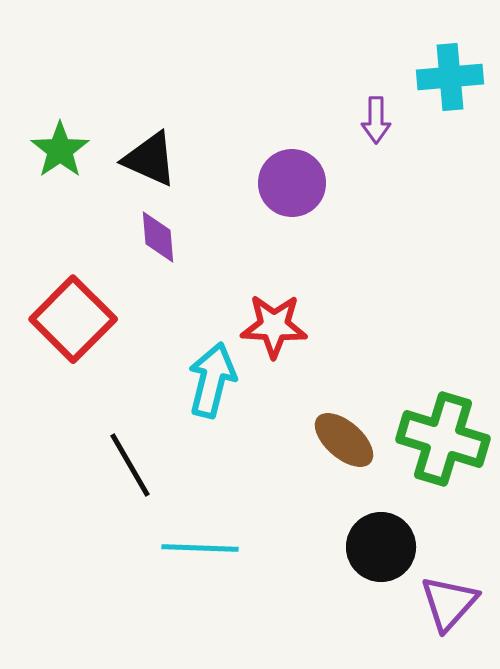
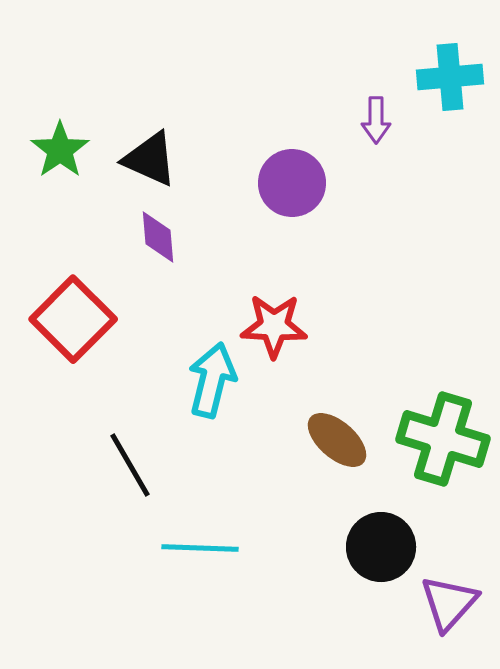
brown ellipse: moved 7 px left
